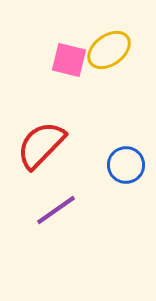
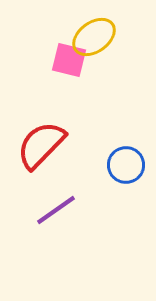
yellow ellipse: moved 15 px left, 13 px up
